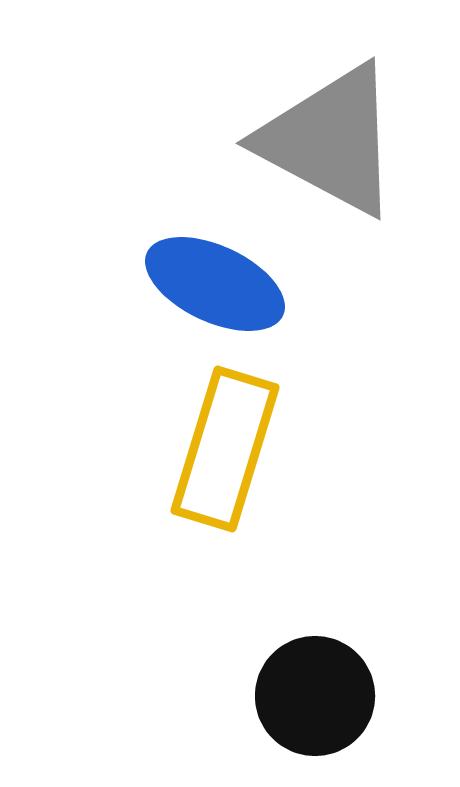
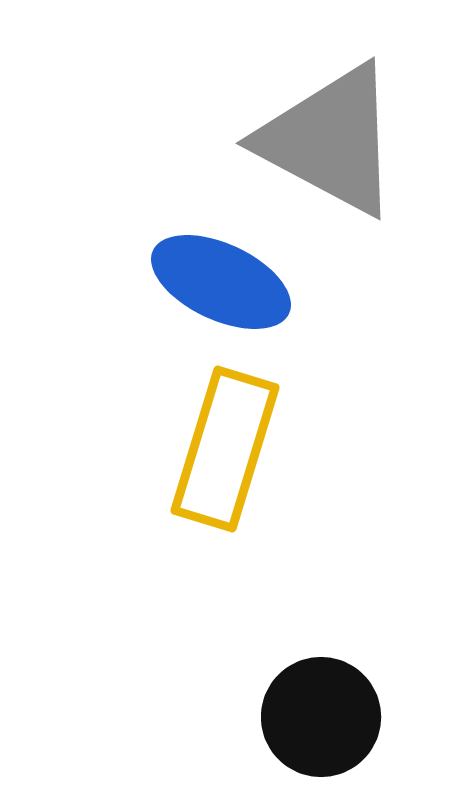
blue ellipse: moved 6 px right, 2 px up
black circle: moved 6 px right, 21 px down
